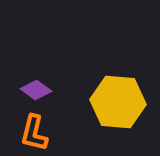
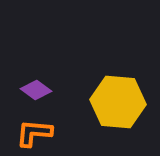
orange L-shape: rotated 81 degrees clockwise
